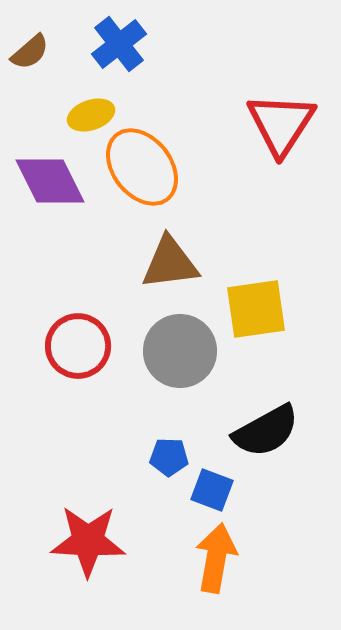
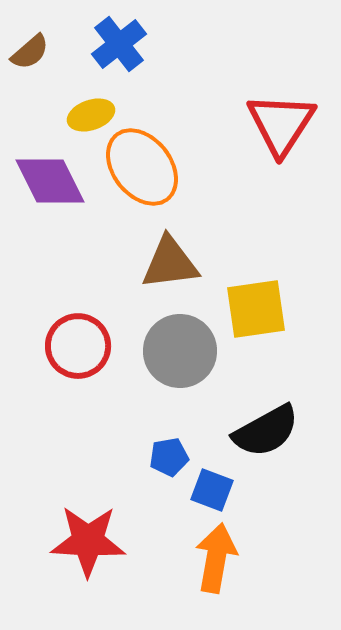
blue pentagon: rotated 12 degrees counterclockwise
